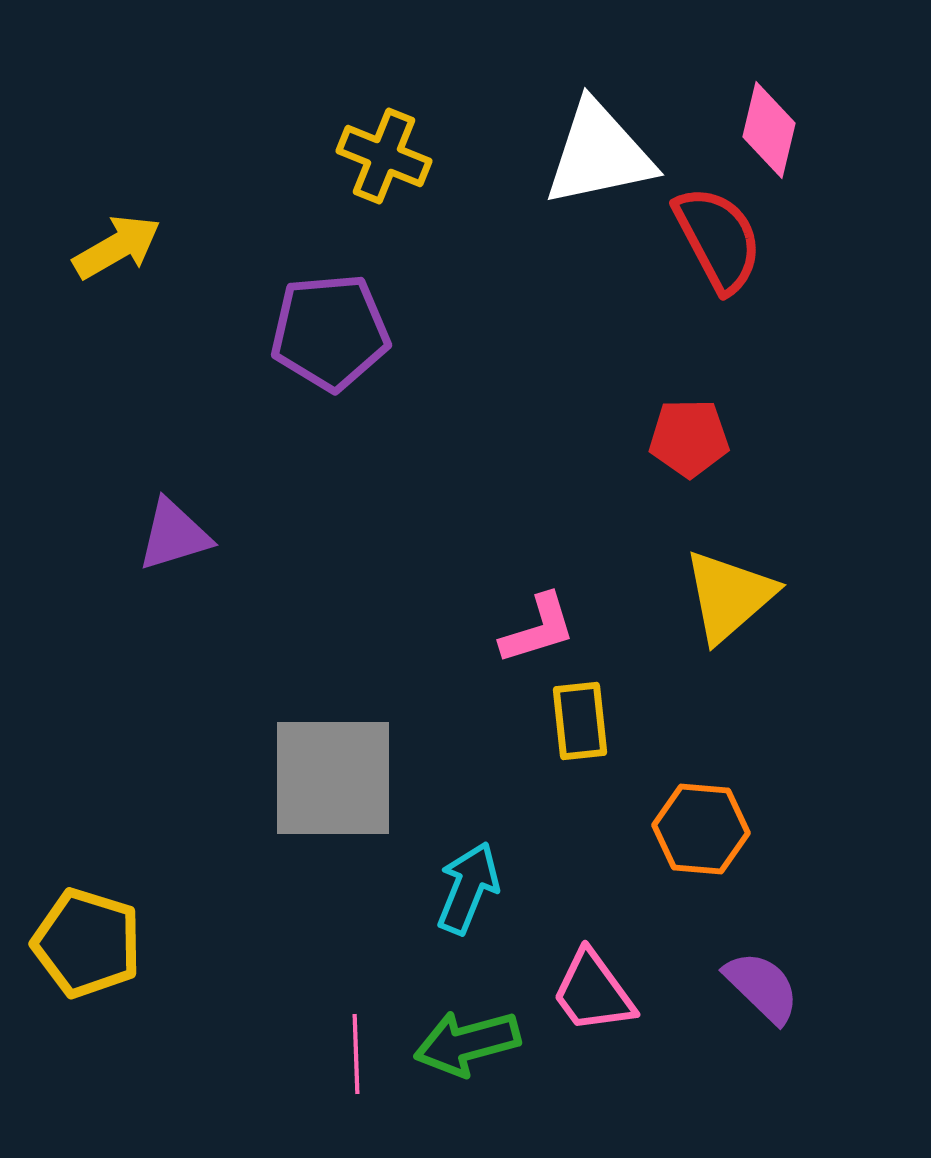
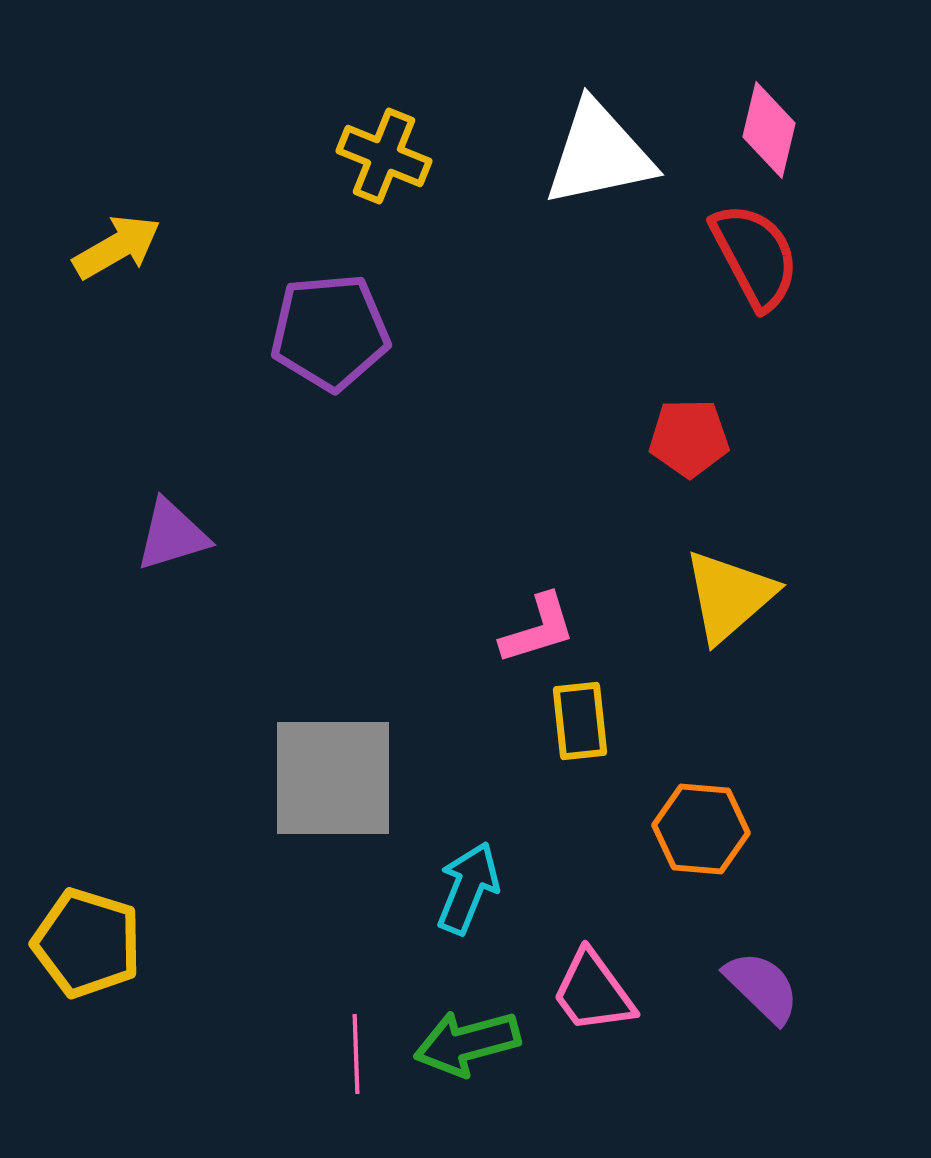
red semicircle: moved 37 px right, 17 px down
purple triangle: moved 2 px left
